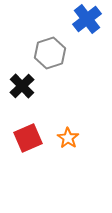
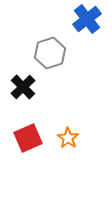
black cross: moved 1 px right, 1 px down
